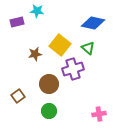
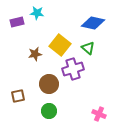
cyan star: moved 2 px down
brown square: rotated 24 degrees clockwise
pink cross: rotated 32 degrees clockwise
